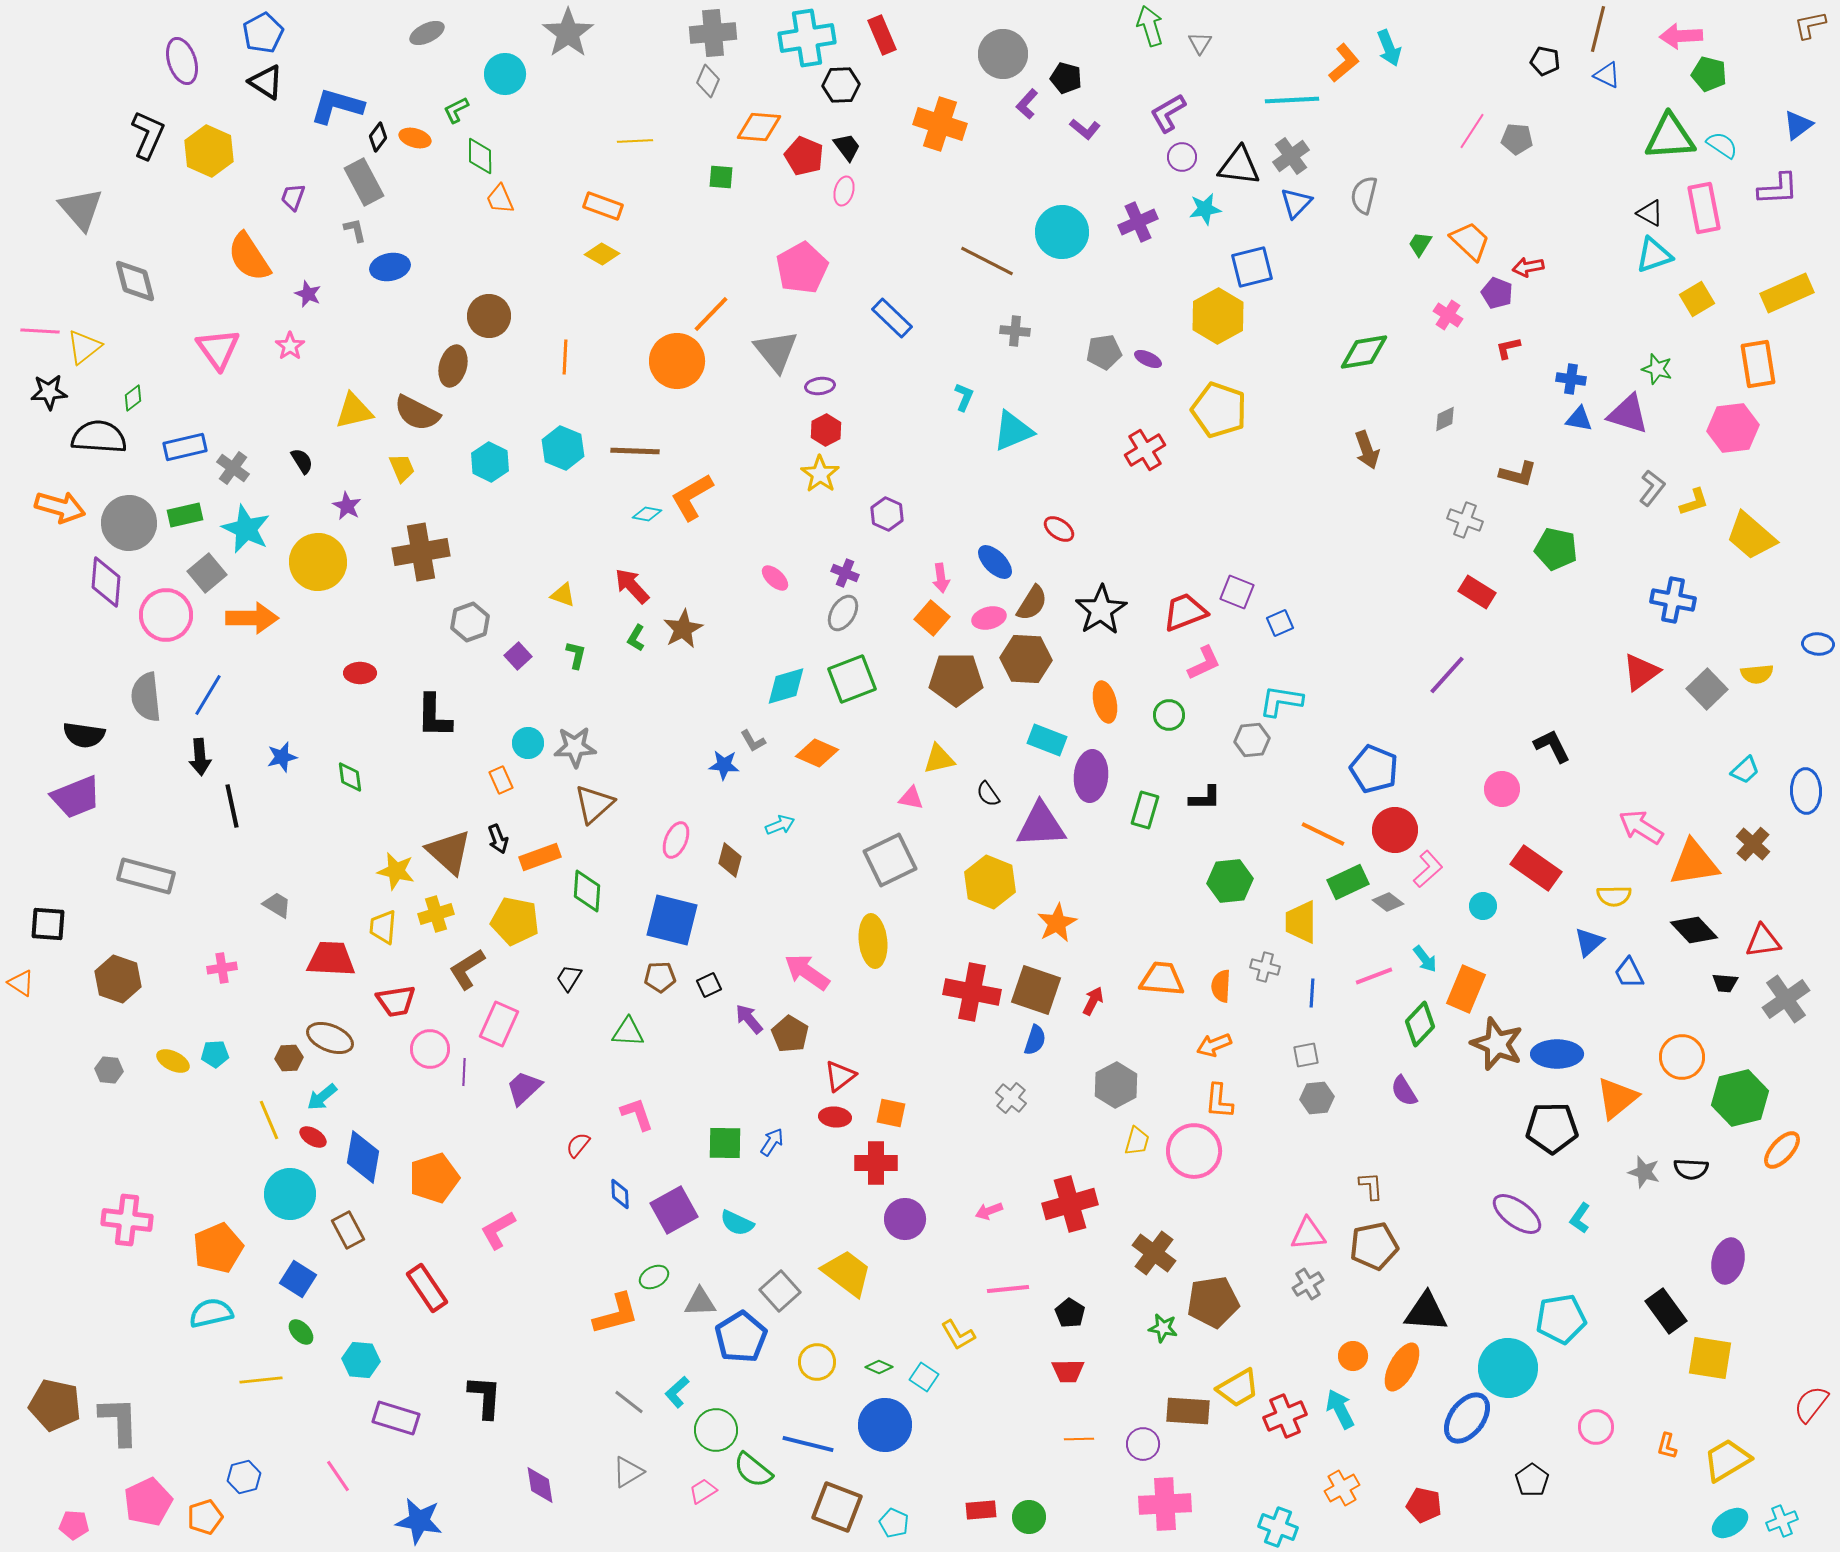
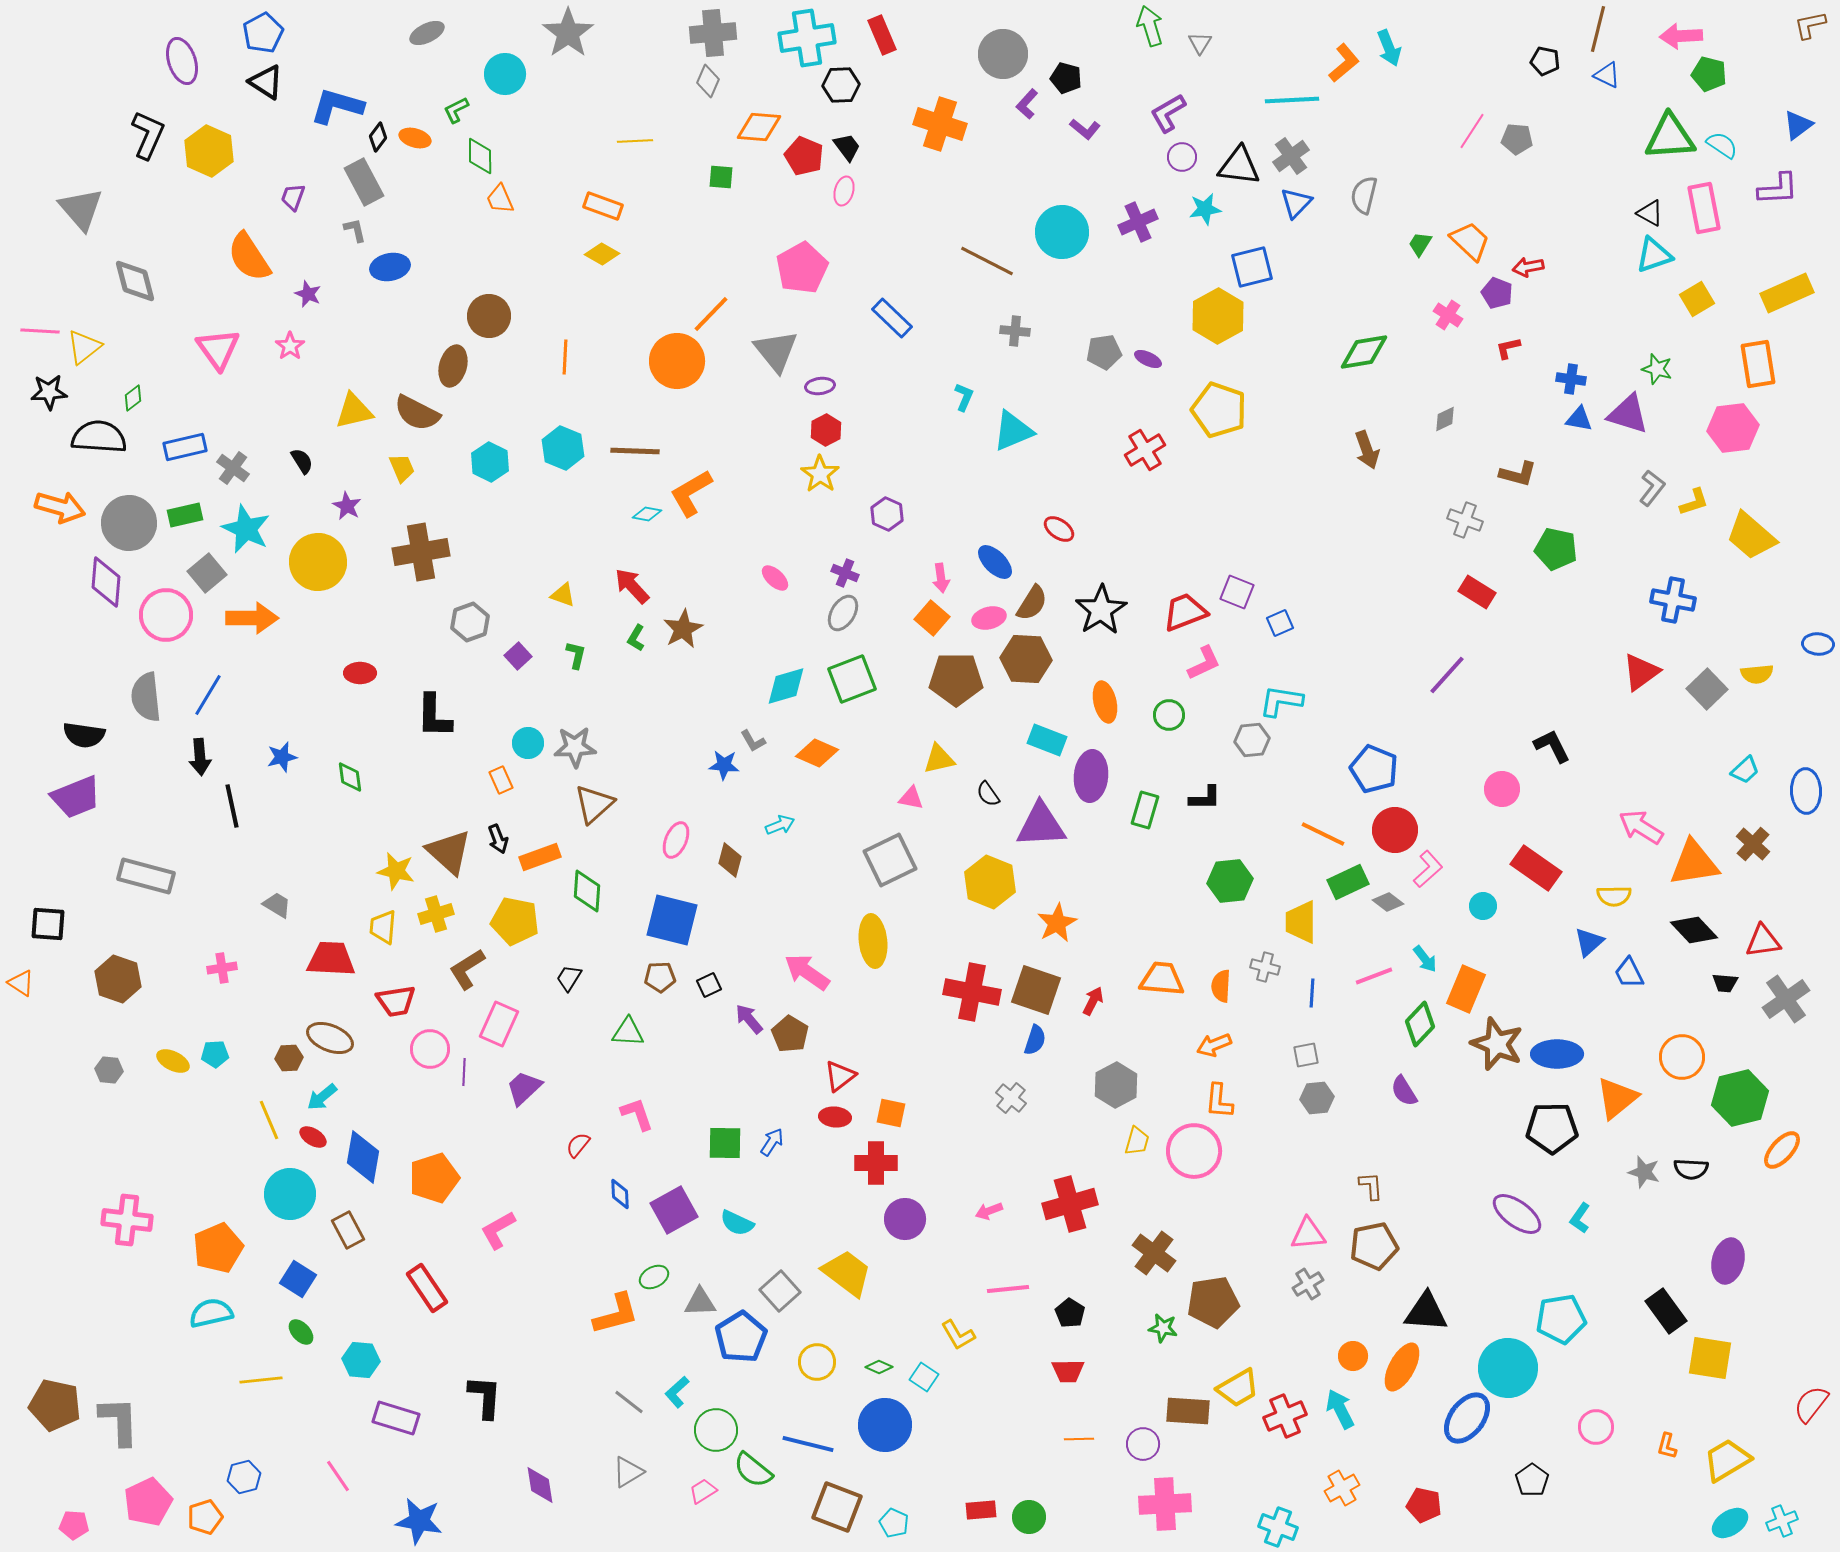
orange L-shape at (692, 497): moved 1 px left, 4 px up
